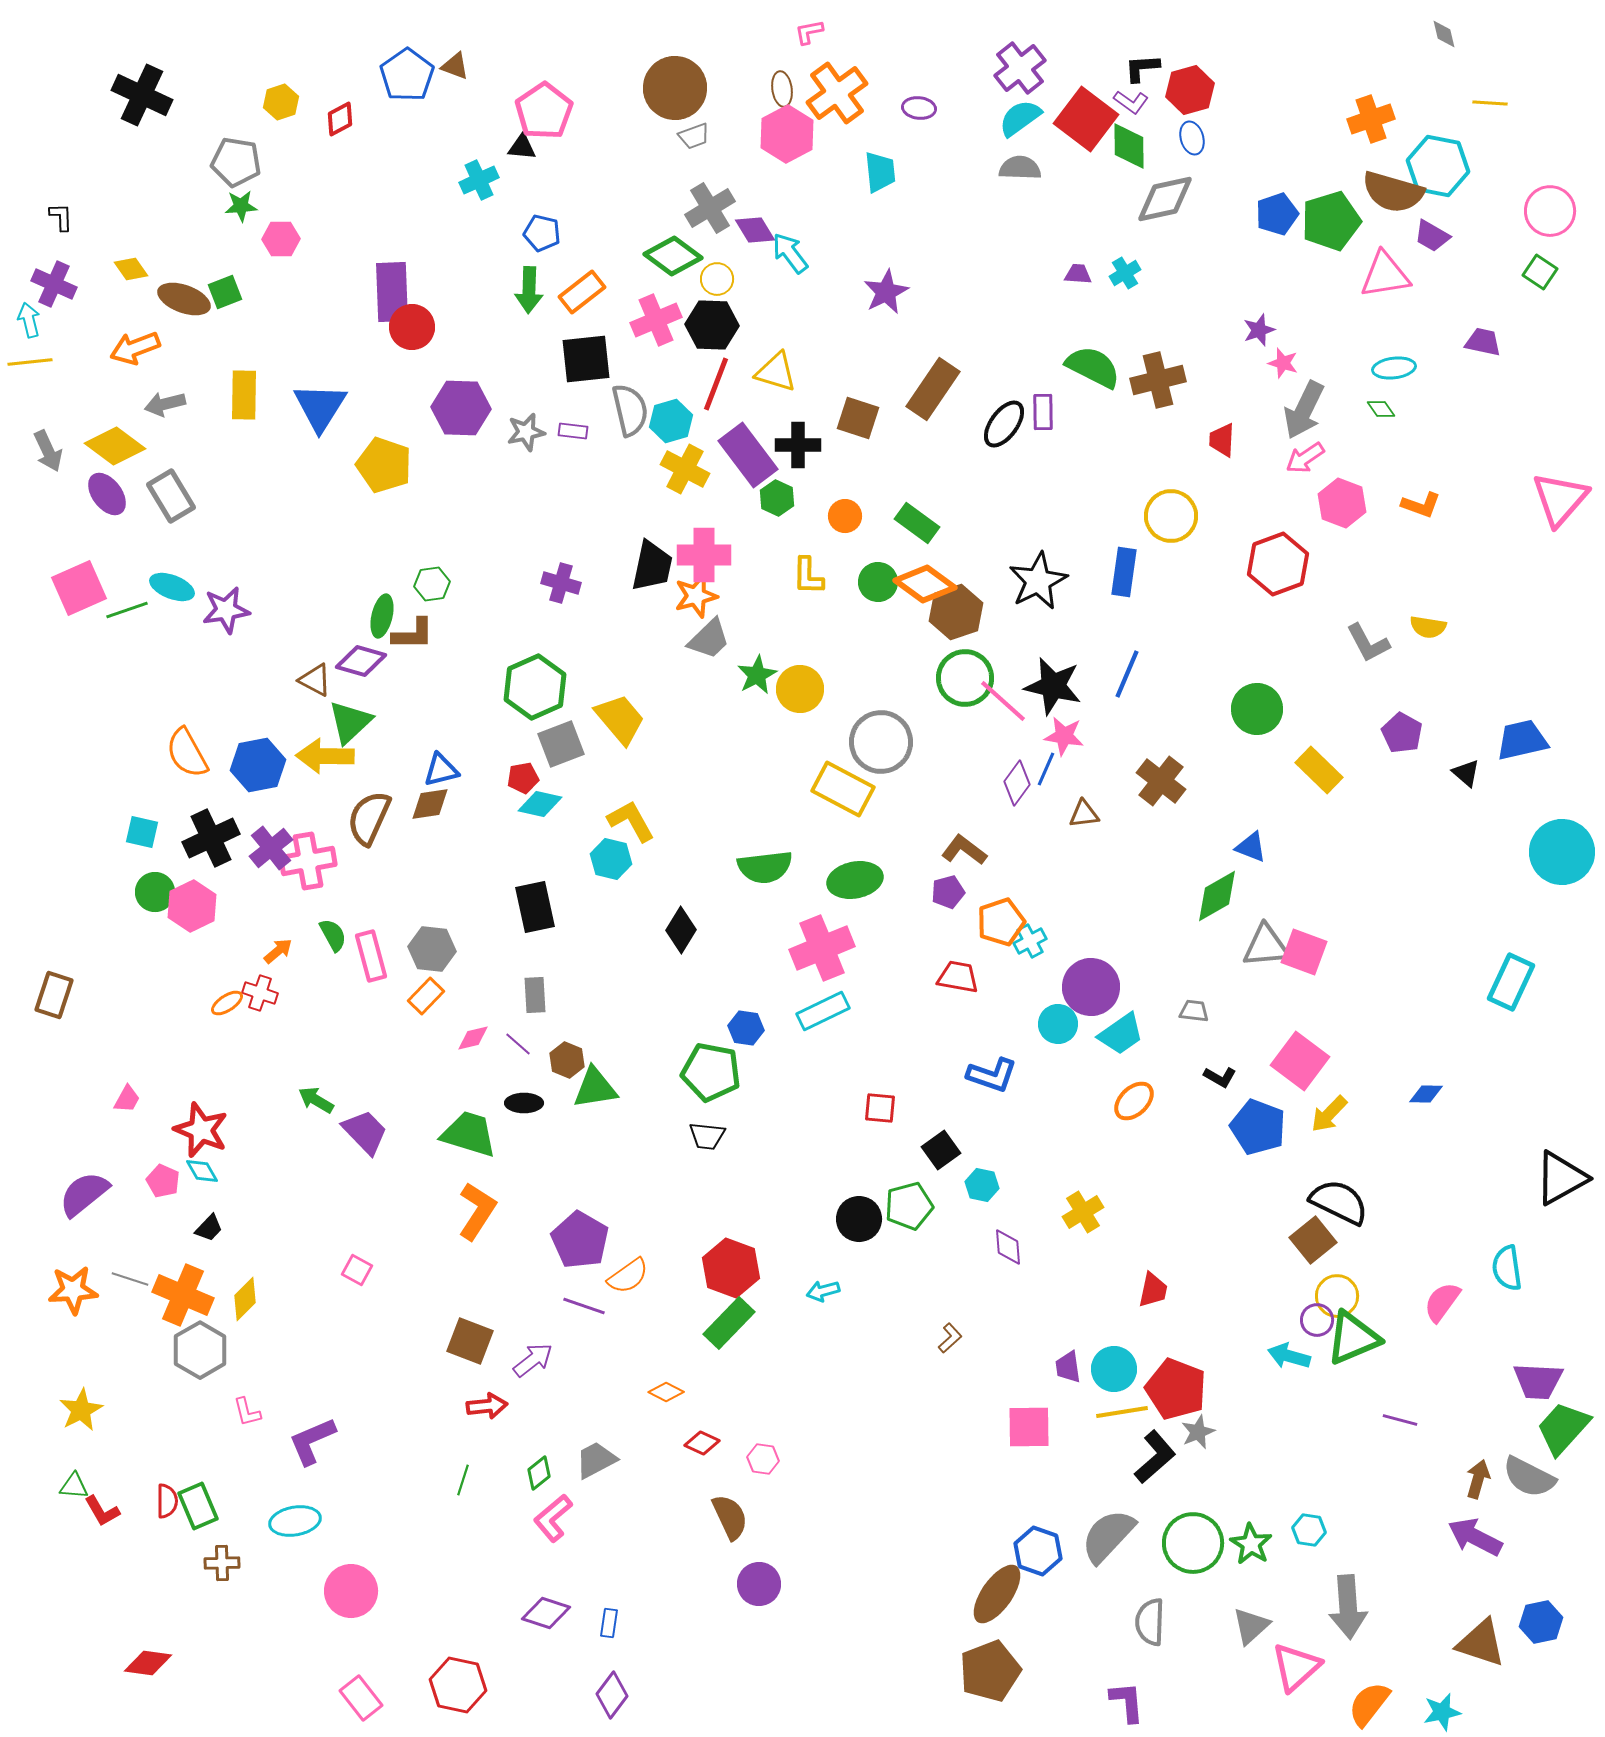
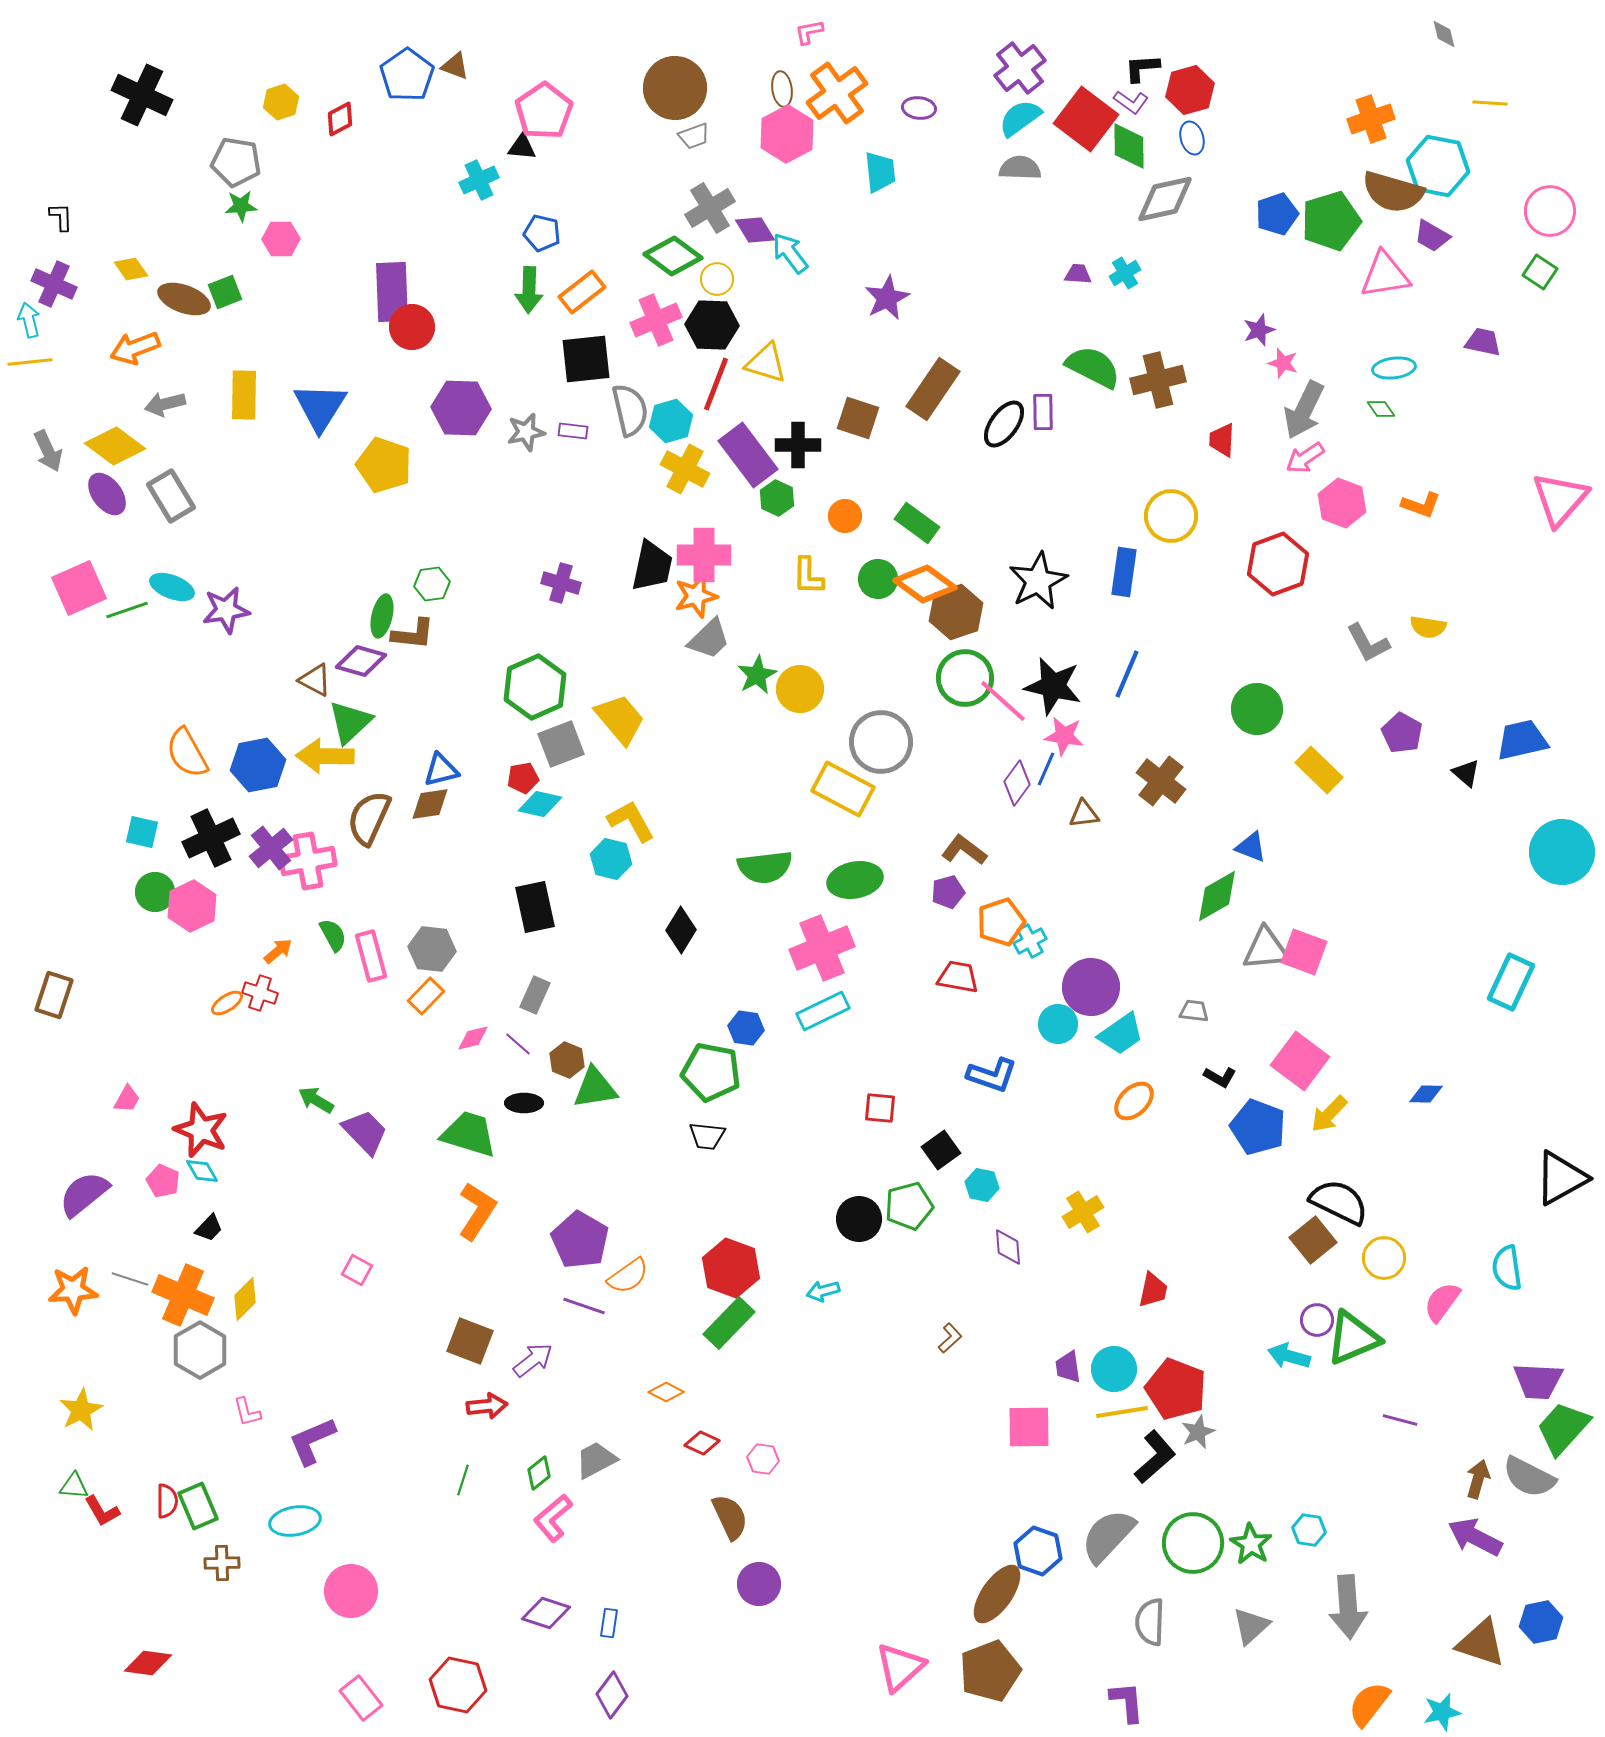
purple star at (886, 292): moved 1 px right, 6 px down
yellow triangle at (776, 372): moved 10 px left, 9 px up
green circle at (878, 582): moved 3 px up
brown L-shape at (413, 634): rotated 6 degrees clockwise
gray triangle at (1266, 946): moved 3 px down
gray rectangle at (535, 995): rotated 27 degrees clockwise
yellow circle at (1337, 1296): moved 47 px right, 38 px up
pink triangle at (1296, 1667): moved 396 px left
